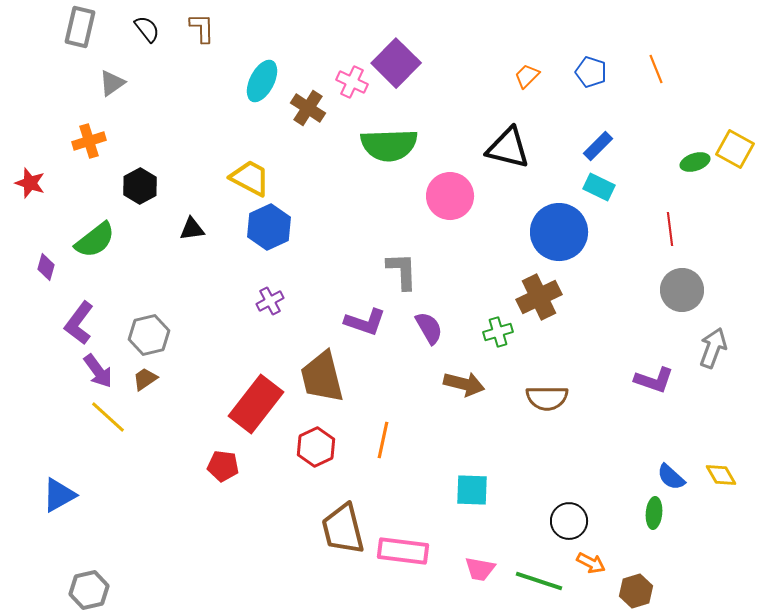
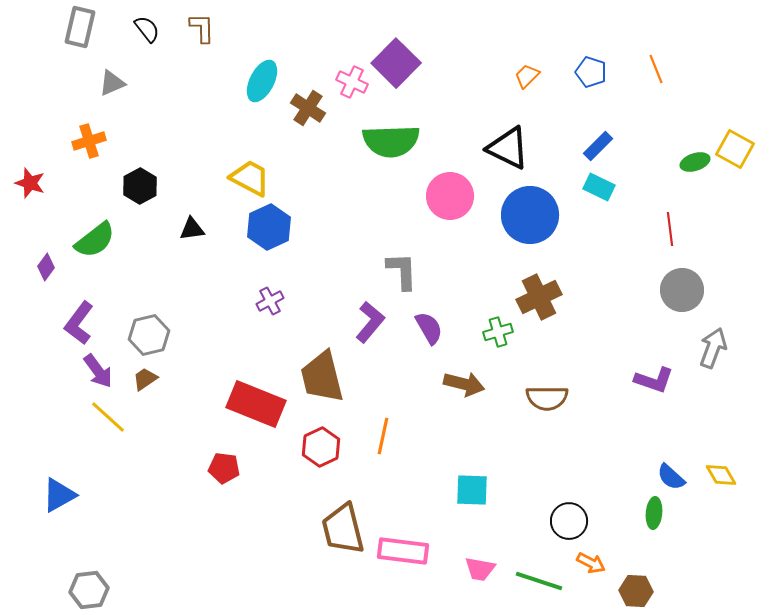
gray triangle at (112, 83): rotated 12 degrees clockwise
green semicircle at (389, 145): moved 2 px right, 4 px up
black triangle at (508, 148): rotated 12 degrees clockwise
blue circle at (559, 232): moved 29 px left, 17 px up
purple diamond at (46, 267): rotated 20 degrees clockwise
purple L-shape at (365, 322): moved 5 px right; rotated 69 degrees counterclockwise
red rectangle at (256, 404): rotated 74 degrees clockwise
orange line at (383, 440): moved 4 px up
red hexagon at (316, 447): moved 5 px right
red pentagon at (223, 466): moved 1 px right, 2 px down
gray hexagon at (89, 590): rotated 6 degrees clockwise
brown hexagon at (636, 591): rotated 20 degrees clockwise
